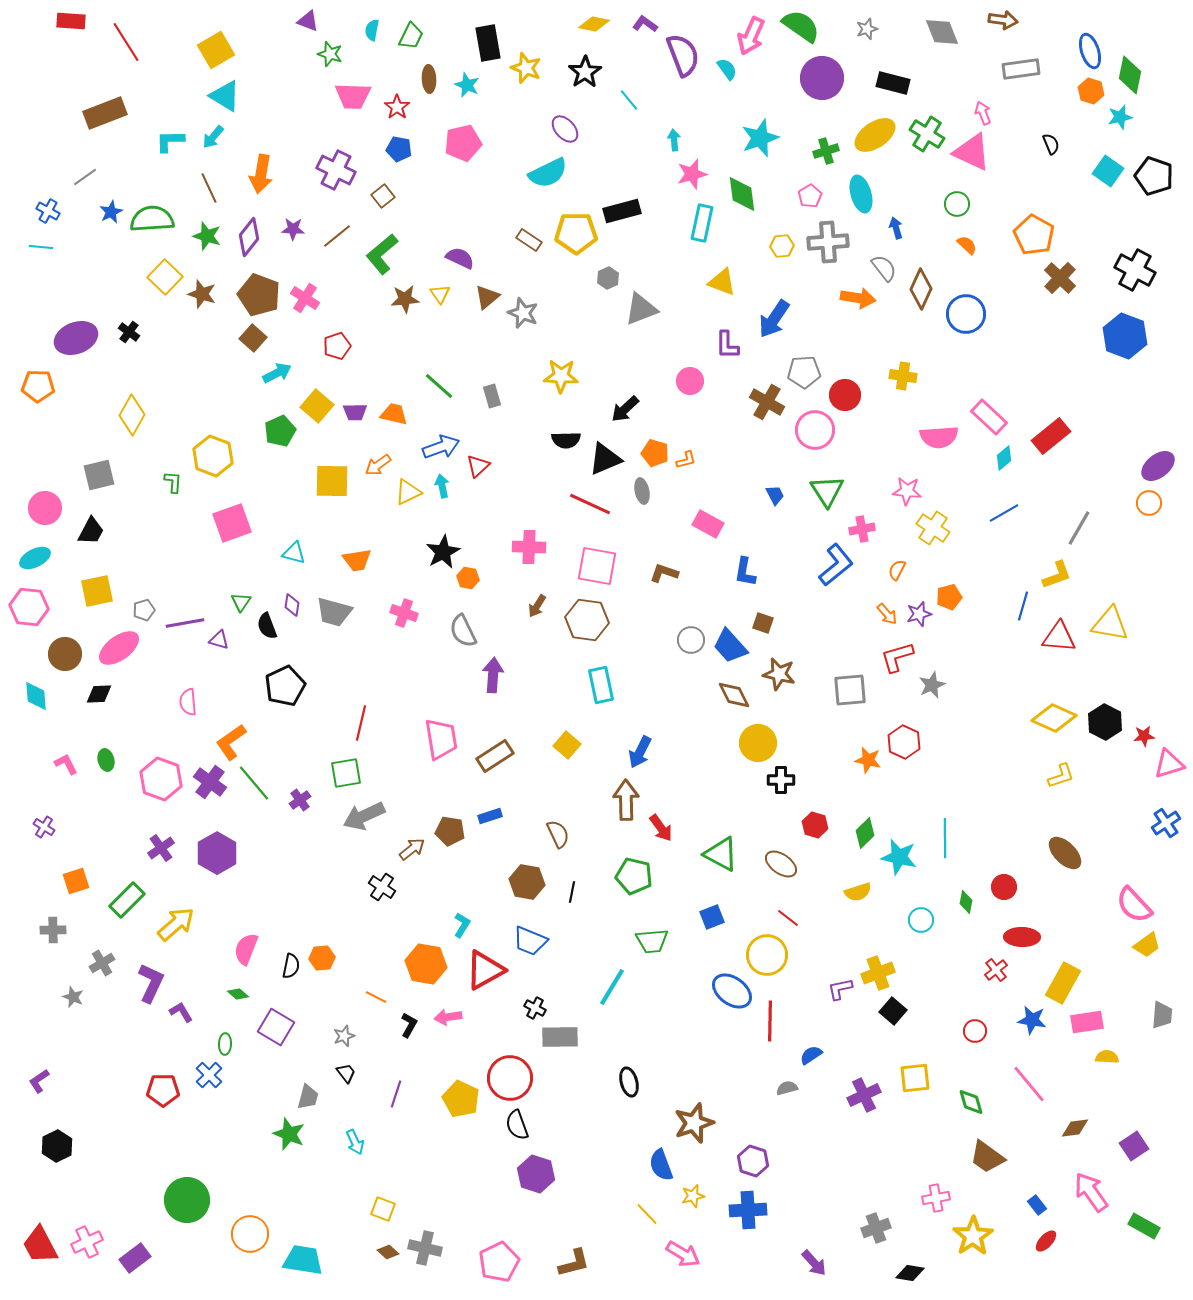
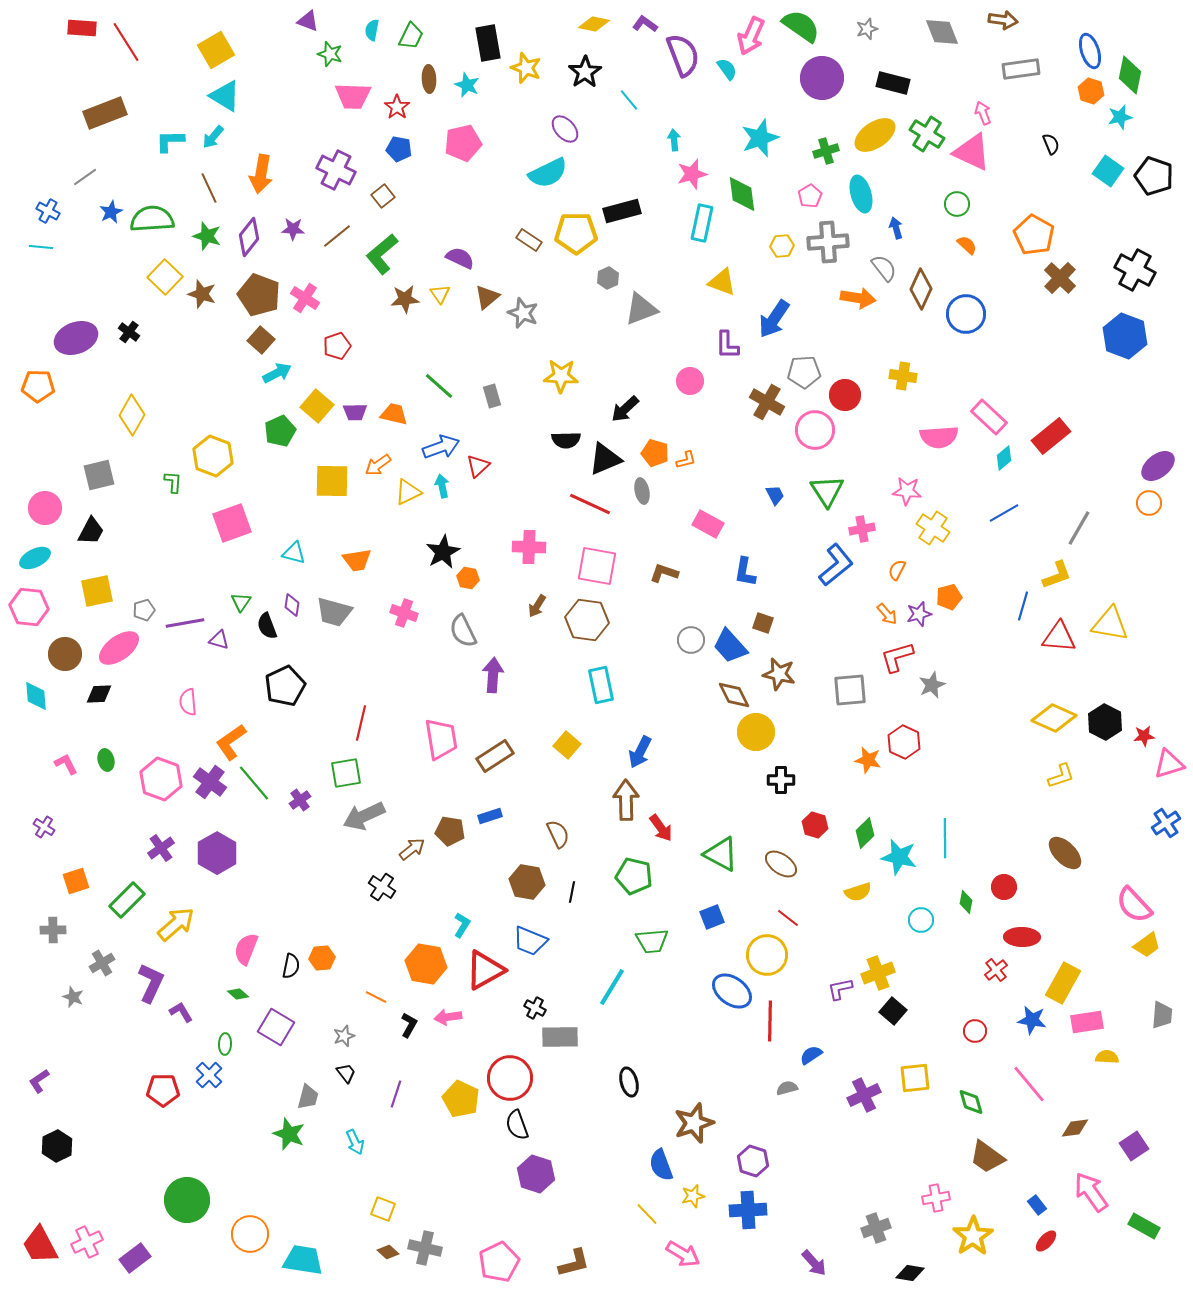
red rectangle at (71, 21): moved 11 px right, 7 px down
brown square at (253, 338): moved 8 px right, 2 px down
yellow circle at (758, 743): moved 2 px left, 11 px up
